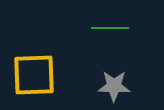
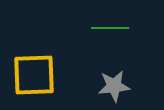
gray star: rotated 8 degrees counterclockwise
